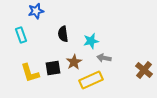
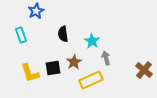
blue star: rotated 14 degrees counterclockwise
cyan star: moved 1 px right; rotated 28 degrees counterclockwise
gray arrow: moved 2 px right; rotated 64 degrees clockwise
